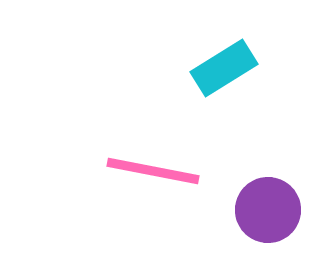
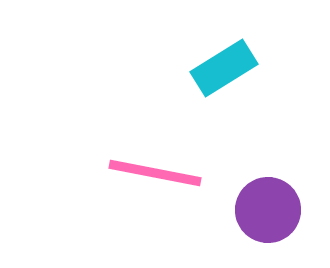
pink line: moved 2 px right, 2 px down
